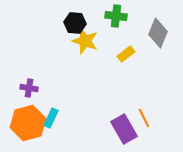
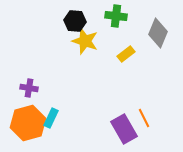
black hexagon: moved 2 px up
